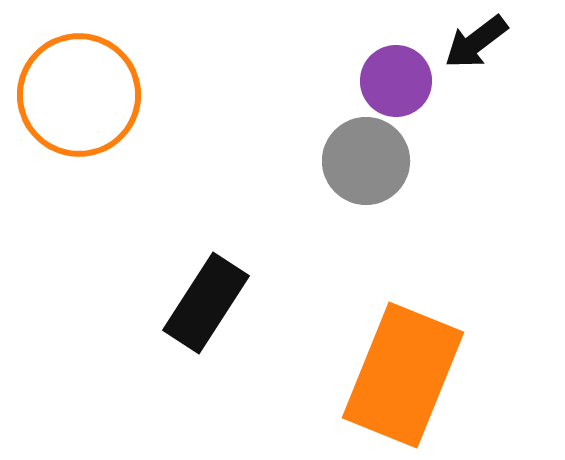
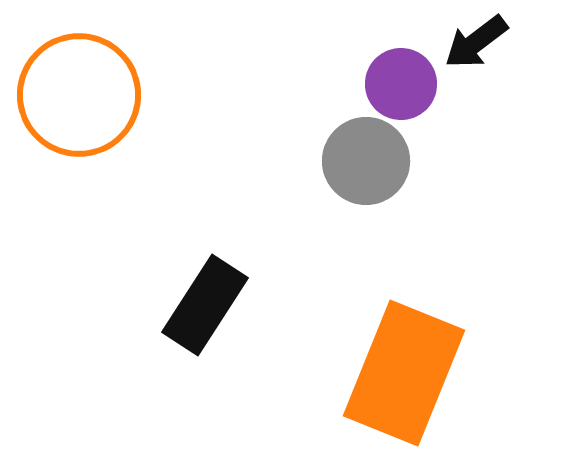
purple circle: moved 5 px right, 3 px down
black rectangle: moved 1 px left, 2 px down
orange rectangle: moved 1 px right, 2 px up
